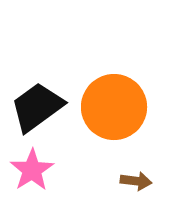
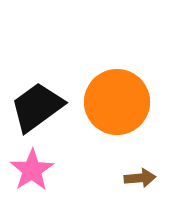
orange circle: moved 3 px right, 5 px up
brown arrow: moved 4 px right, 3 px up; rotated 12 degrees counterclockwise
